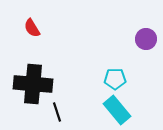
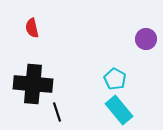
red semicircle: rotated 18 degrees clockwise
cyan pentagon: rotated 30 degrees clockwise
cyan rectangle: moved 2 px right
